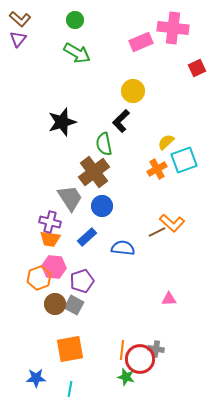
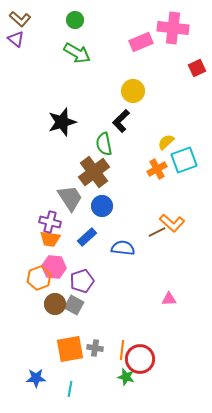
purple triangle: moved 2 px left; rotated 30 degrees counterclockwise
gray cross: moved 61 px left, 1 px up
